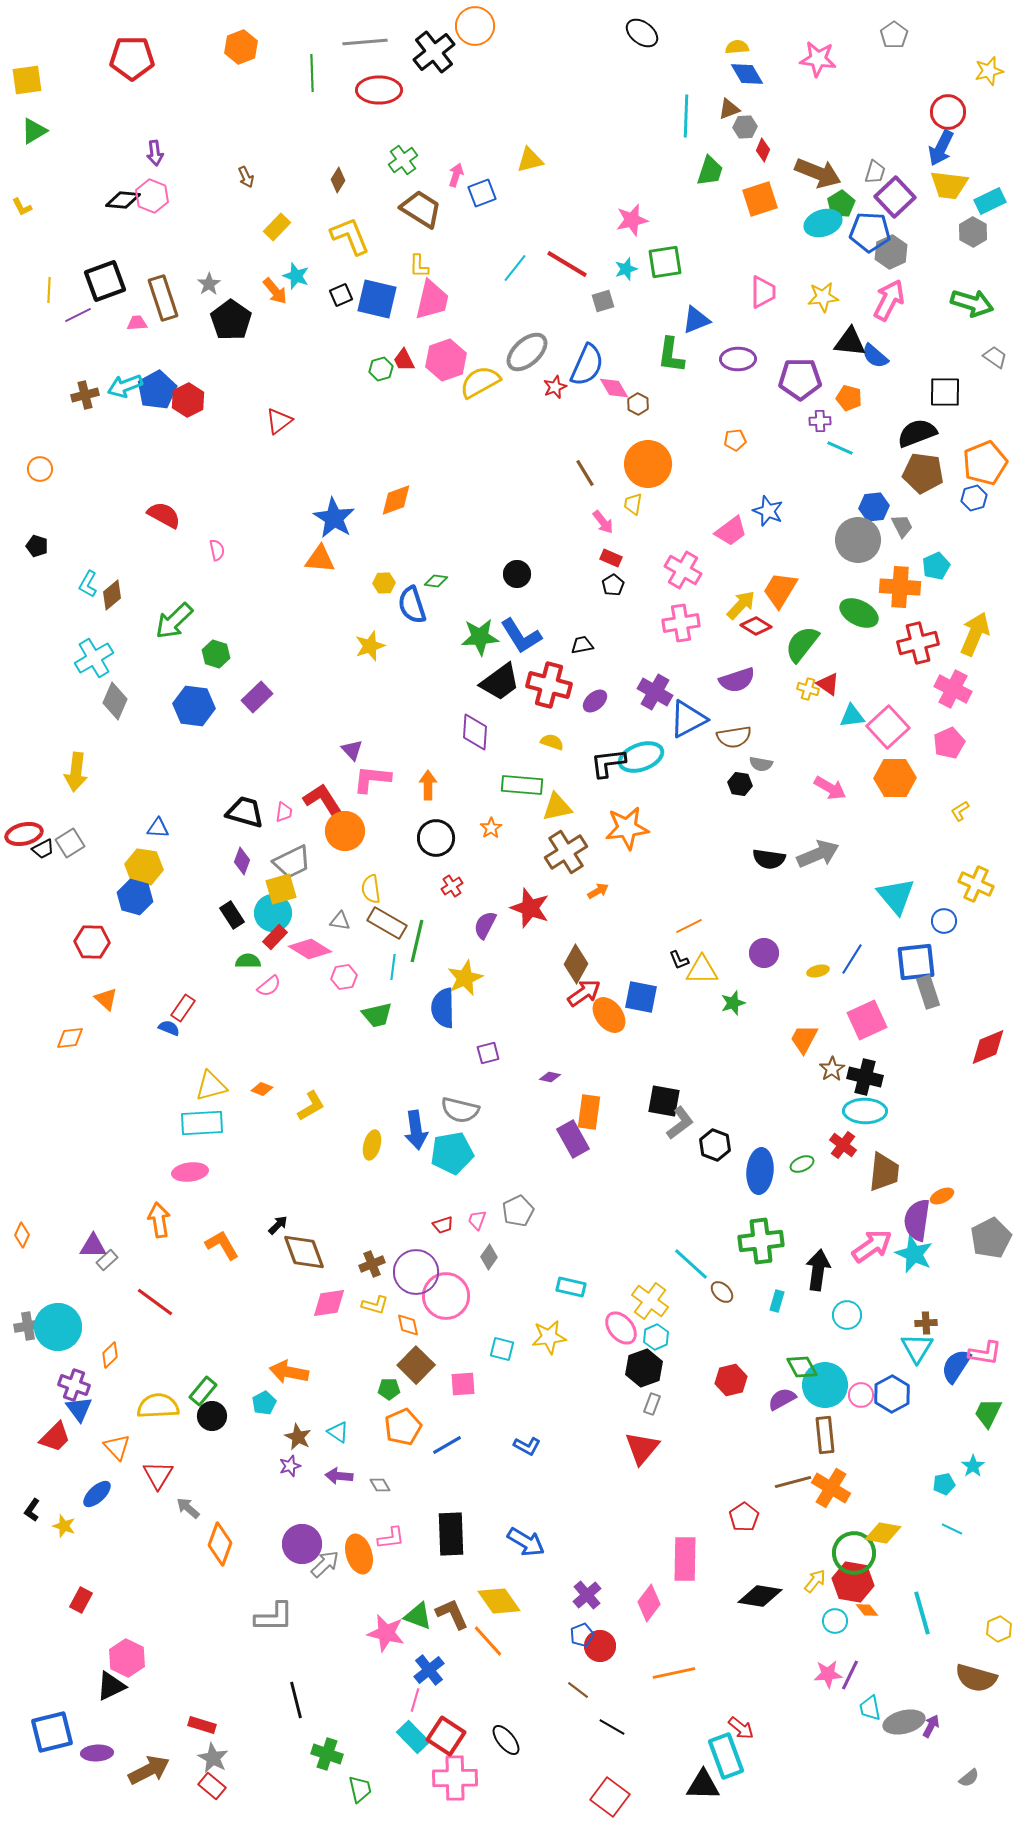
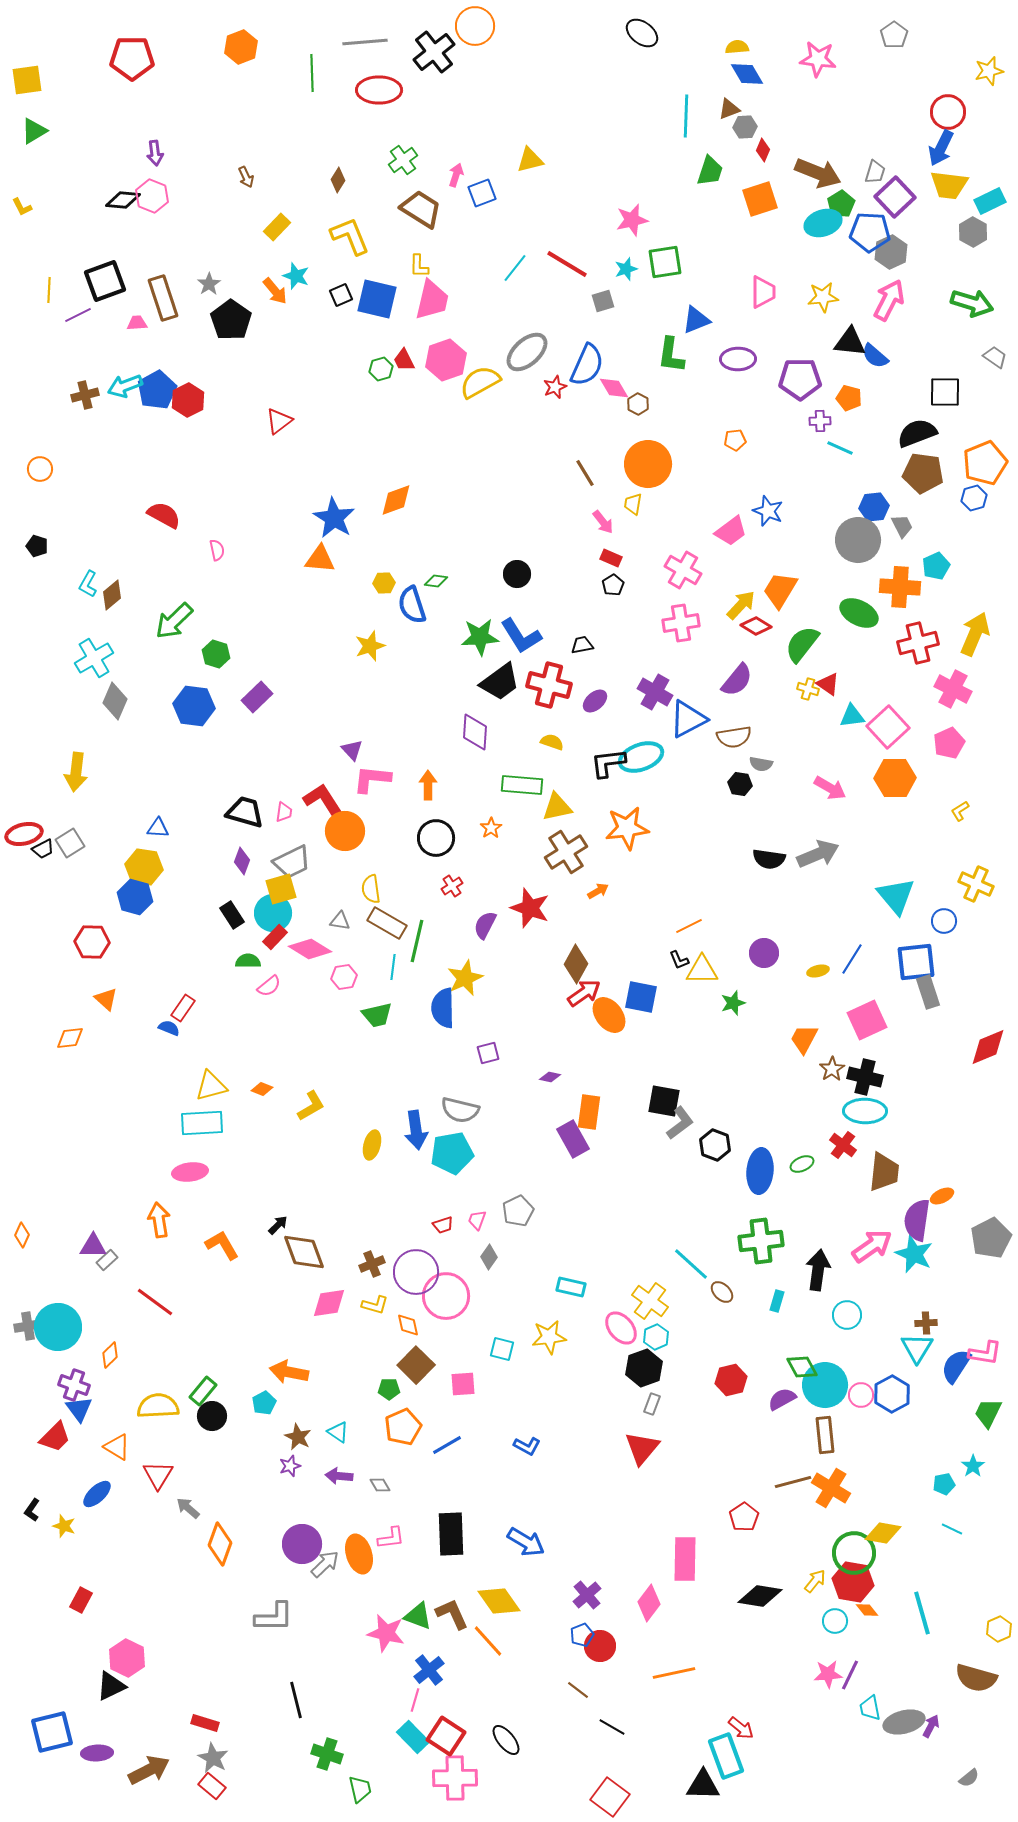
purple semicircle at (737, 680): rotated 33 degrees counterclockwise
orange triangle at (117, 1447): rotated 16 degrees counterclockwise
red rectangle at (202, 1725): moved 3 px right, 2 px up
